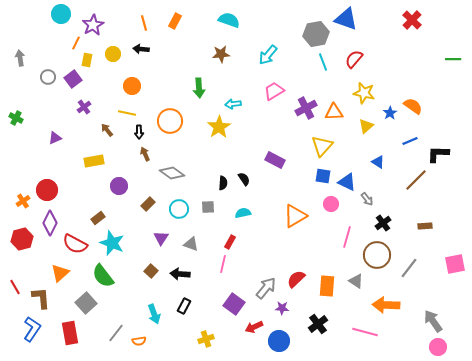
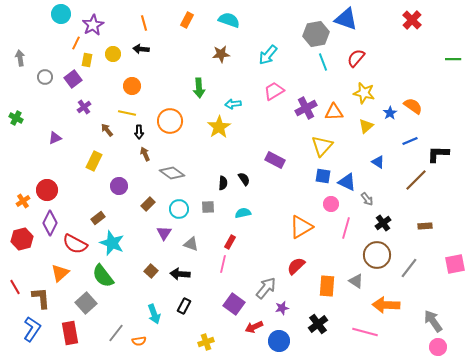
orange rectangle at (175, 21): moved 12 px right, 1 px up
red semicircle at (354, 59): moved 2 px right, 1 px up
gray circle at (48, 77): moved 3 px left
yellow rectangle at (94, 161): rotated 54 degrees counterclockwise
orange triangle at (295, 216): moved 6 px right, 11 px down
pink line at (347, 237): moved 1 px left, 9 px up
purple triangle at (161, 238): moved 3 px right, 5 px up
red semicircle at (296, 279): moved 13 px up
purple star at (282, 308): rotated 16 degrees counterclockwise
yellow cross at (206, 339): moved 3 px down
